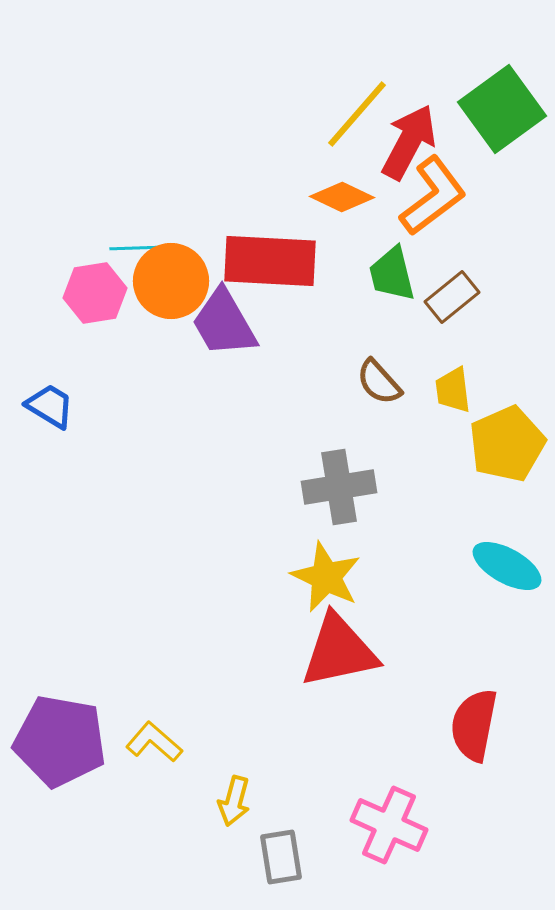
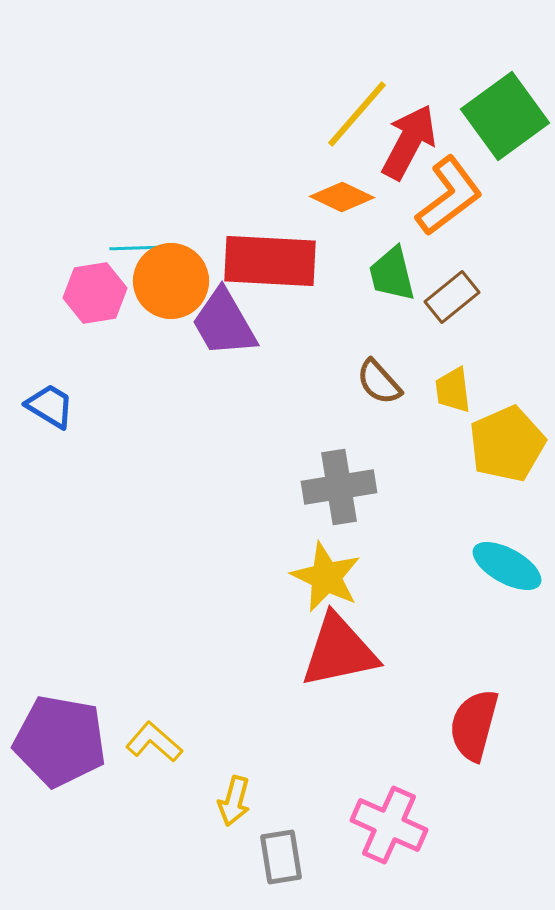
green square: moved 3 px right, 7 px down
orange L-shape: moved 16 px right
red semicircle: rotated 4 degrees clockwise
